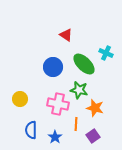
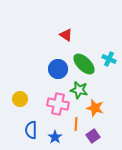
cyan cross: moved 3 px right, 6 px down
blue circle: moved 5 px right, 2 px down
